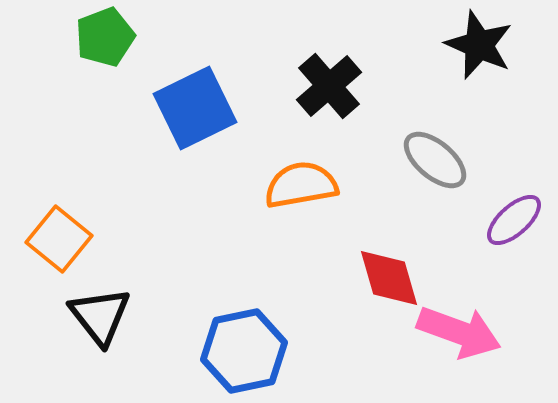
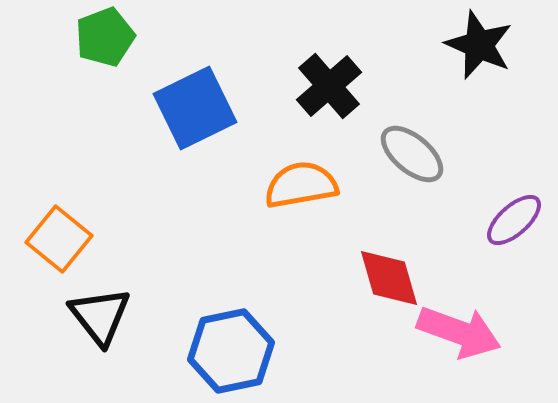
gray ellipse: moved 23 px left, 6 px up
blue hexagon: moved 13 px left
